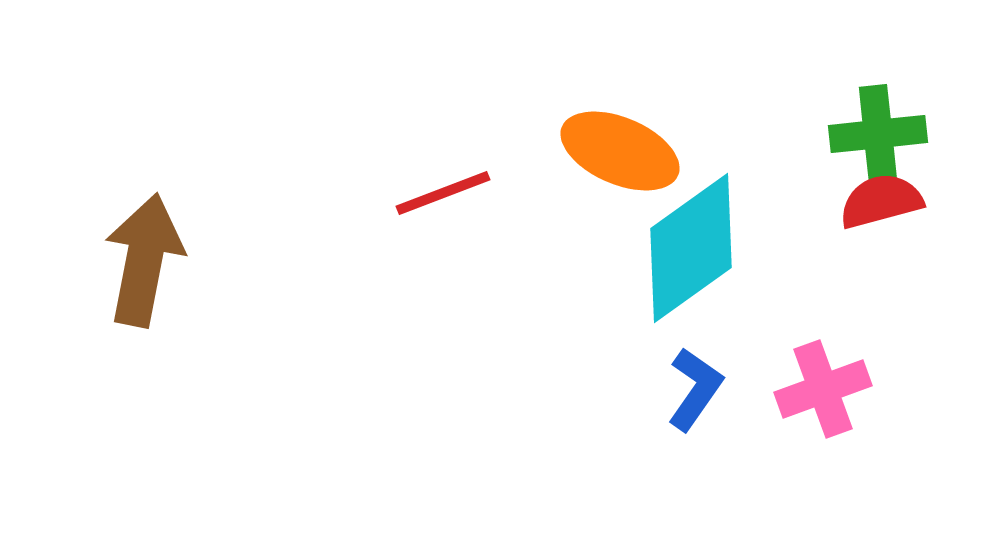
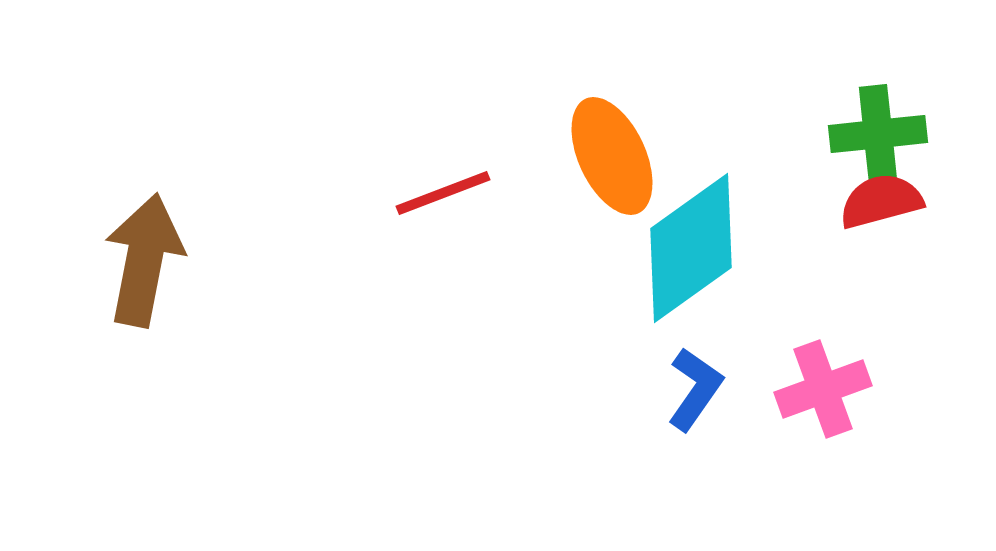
orange ellipse: moved 8 px left, 5 px down; rotated 42 degrees clockwise
